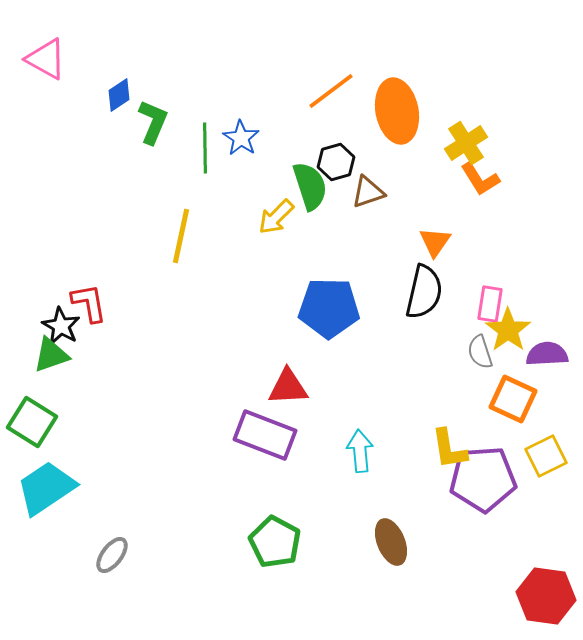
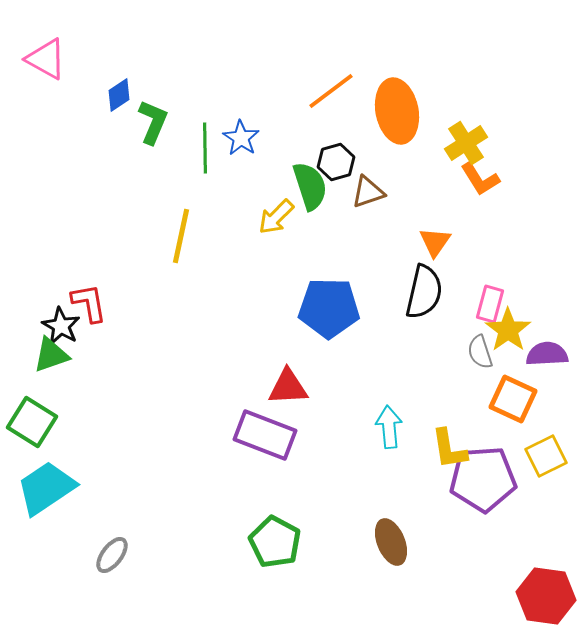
pink rectangle: rotated 6 degrees clockwise
cyan arrow: moved 29 px right, 24 px up
